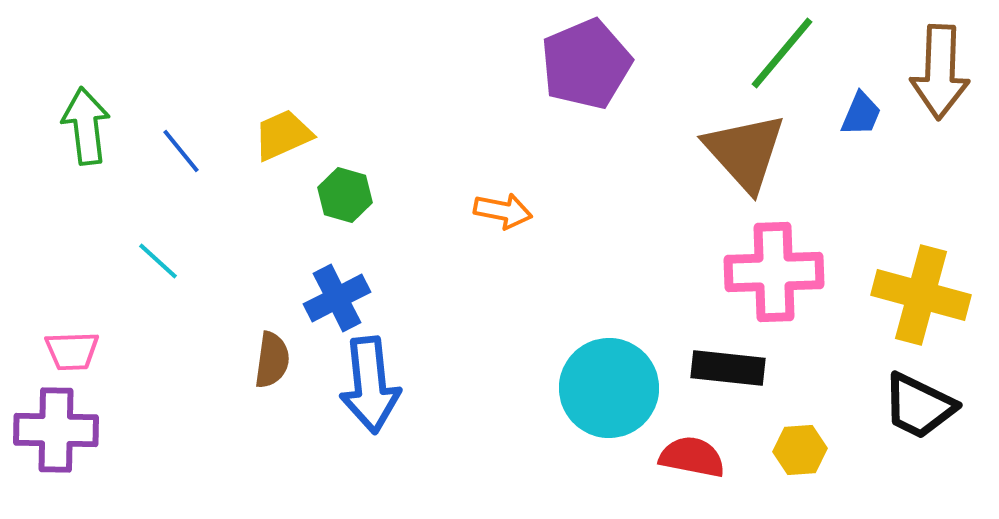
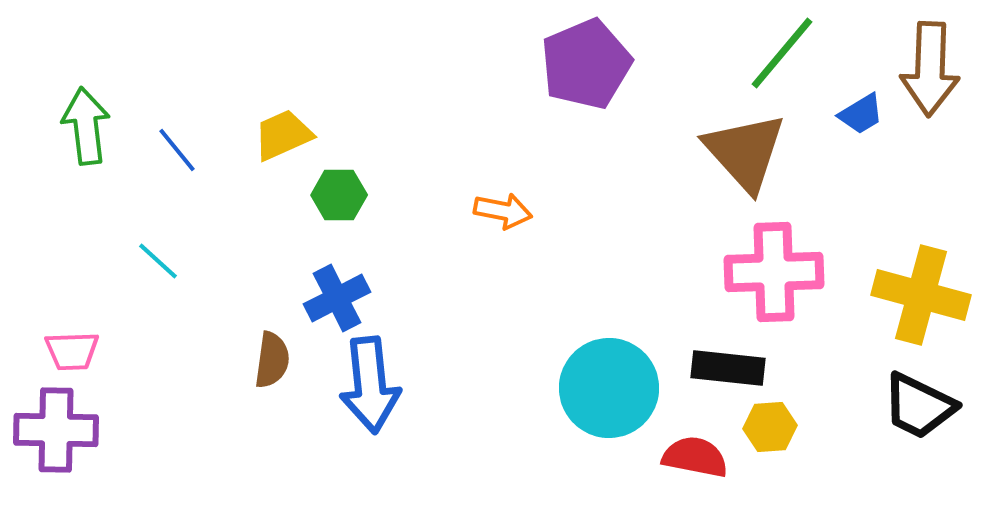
brown arrow: moved 10 px left, 3 px up
blue trapezoid: rotated 36 degrees clockwise
blue line: moved 4 px left, 1 px up
green hexagon: moved 6 px left; rotated 16 degrees counterclockwise
yellow hexagon: moved 30 px left, 23 px up
red semicircle: moved 3 px right
